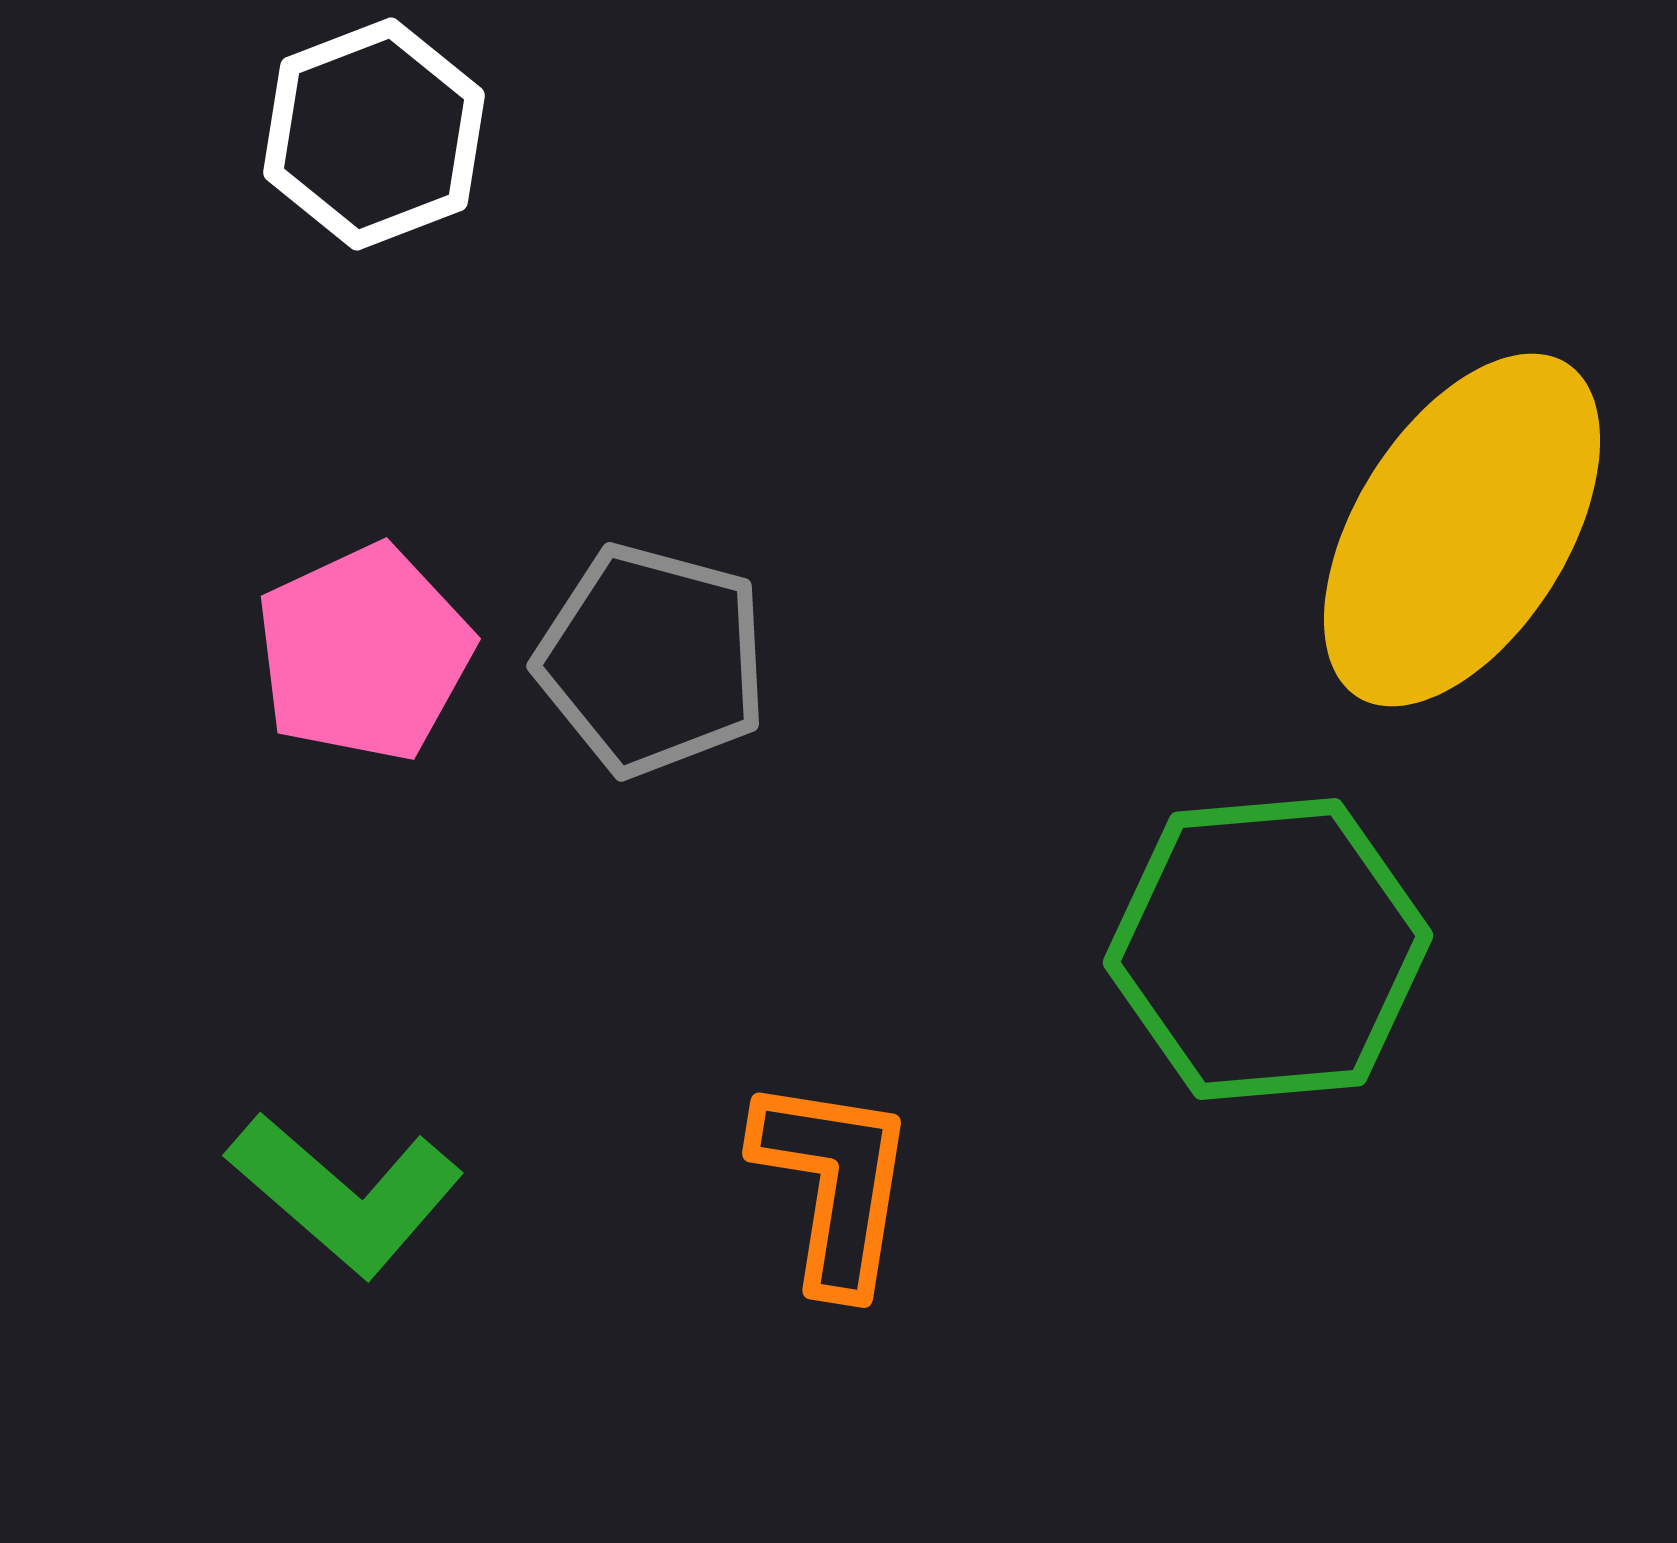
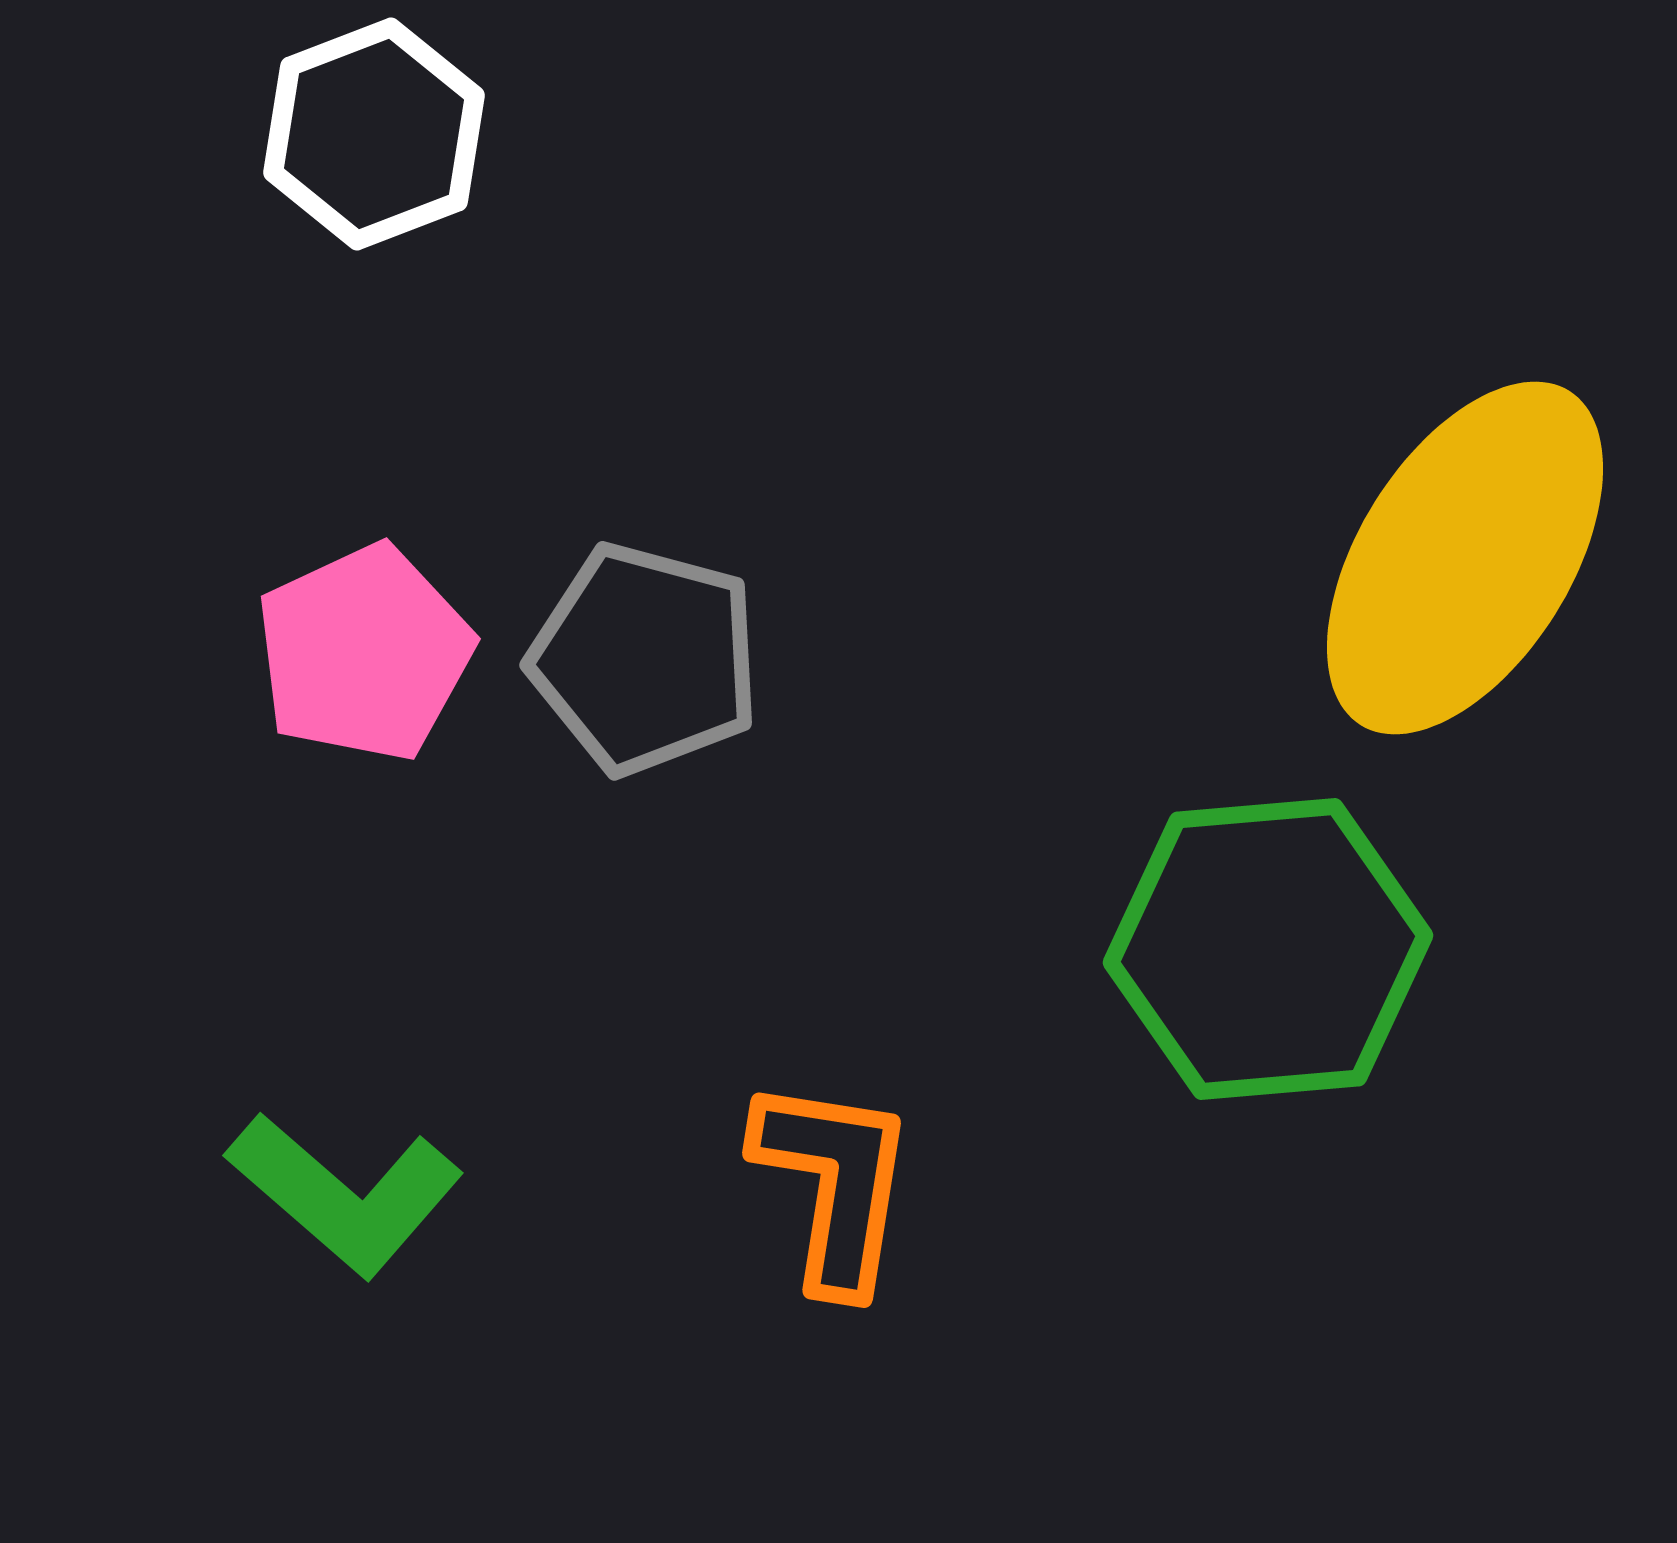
yellow ellipse: moved 3 px right, 28 px down
gray pentagon: moved 7 px left, 1 px up
